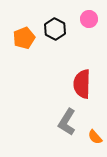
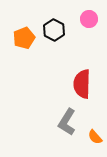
black hexagon: moved 1 px left, 1 px down
